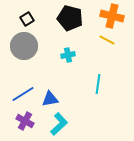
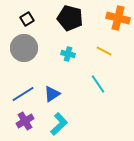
orange cross: moved 6 px right, 2 px down
yellow line: moved 3 px left, 11 px down
gray circle: moved 2 px down
cyan cross: moved 1 px up; rotated 24 degrees clockwise
cyan line: rotated 42 degrees counterclockwise
blue triangle: moved 2 px right, 5 px up; rotated 24 degrees counterclockwise
purple cross: rotated 30 degrees clockwise
